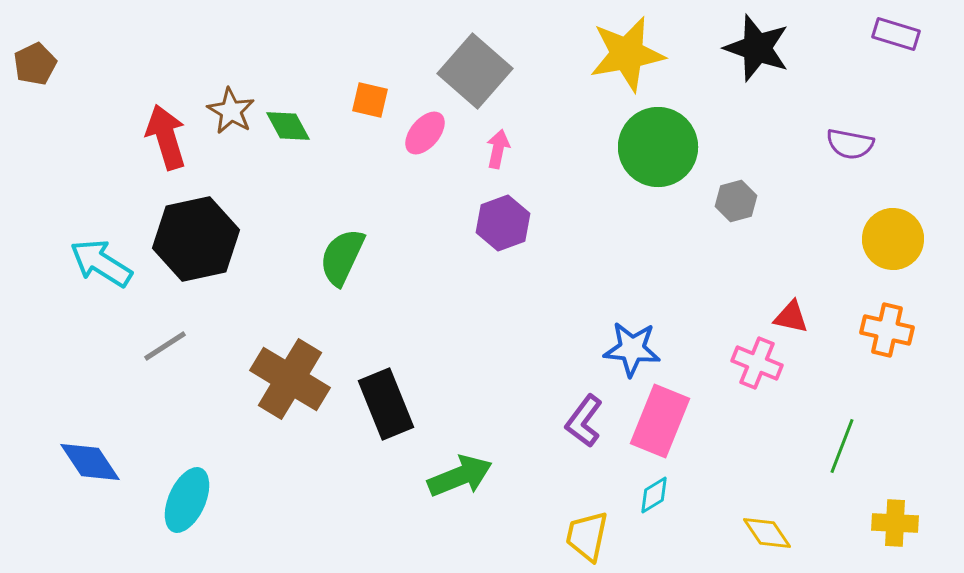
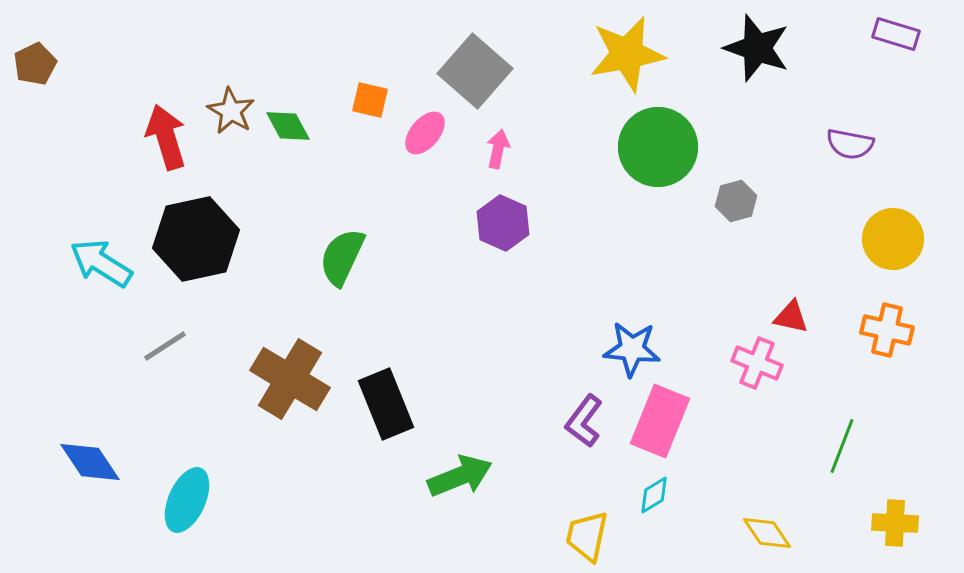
purple hexagon: rotated 16 degrees counterclockwise
